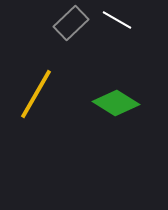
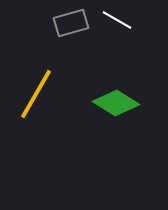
gray rectangle: rotated 28 degrees clockwise
